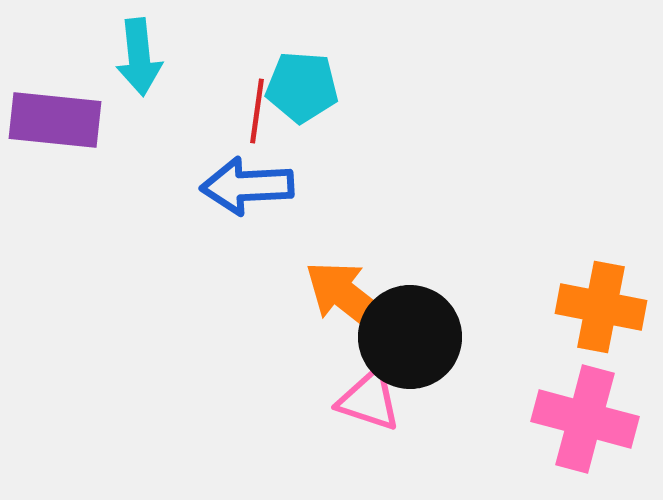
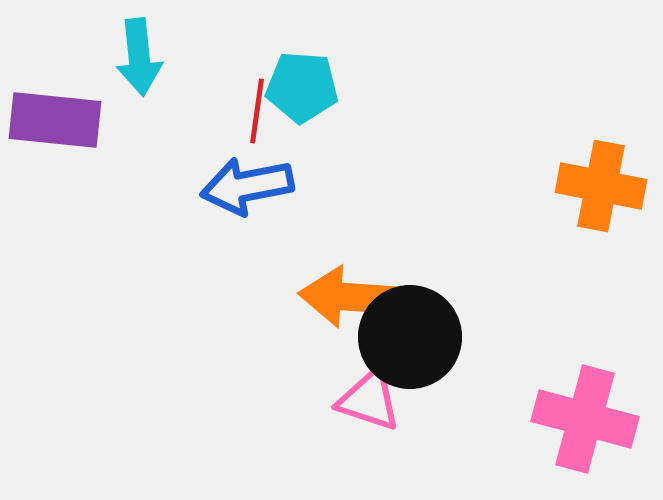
blue arrow: rotated 8 degrees counterclockwise
orange arrow: moved 2 px up; rotated 34 degrees counterclockwise
orange cross: moved 121 px up
